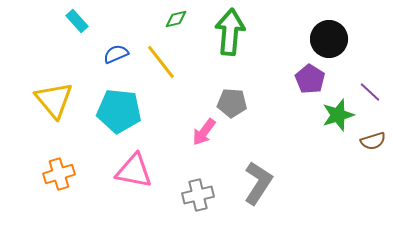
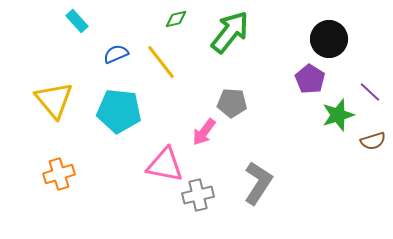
green arrow: rotated 33 degrees clockwise
pink triangle: moved 31 px right, 6 px up
